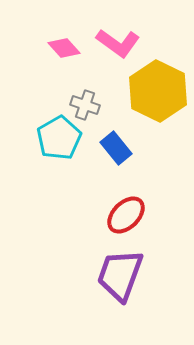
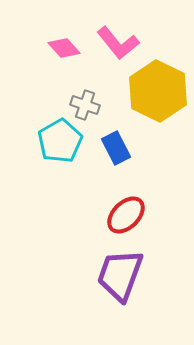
pink L-shape: rotated 15 degrees clockwise
cyan pentagon: moved 1 px right, 3 px down
blue rectangle: rotated 12 degrees clockwise
